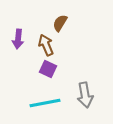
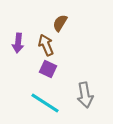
purple arrow: moved 4 px down
cyan line: rotated 44 degrees clockwise
